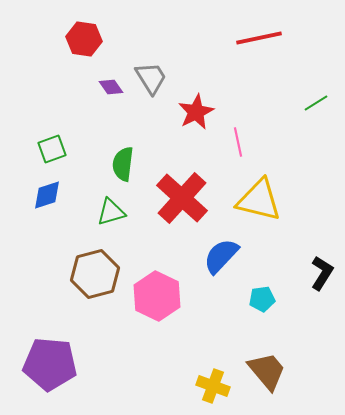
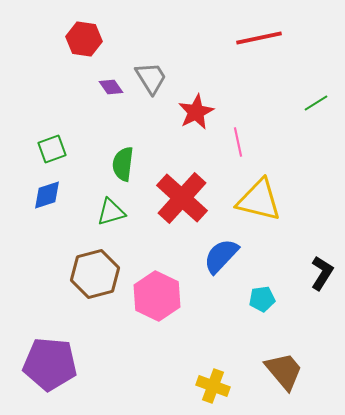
brown trapezoid: moved 17 px right
